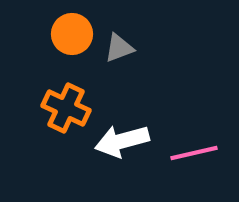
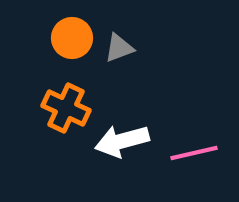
orange circle: moved 4 px down
